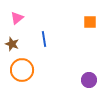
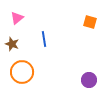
orange square: rotated 16 degrees clockwise
orange circle: moved 2 px down
